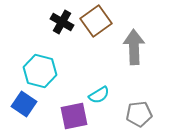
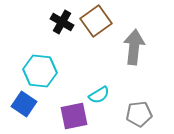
gray arrow: rotated 8 degrees clockwise
cyan hexagon: rotated 8 degrees counterclockwise
